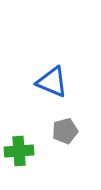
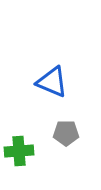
gray pentagon: moved 1 px right, 2 px down; rotated 15 degrees clockwise
